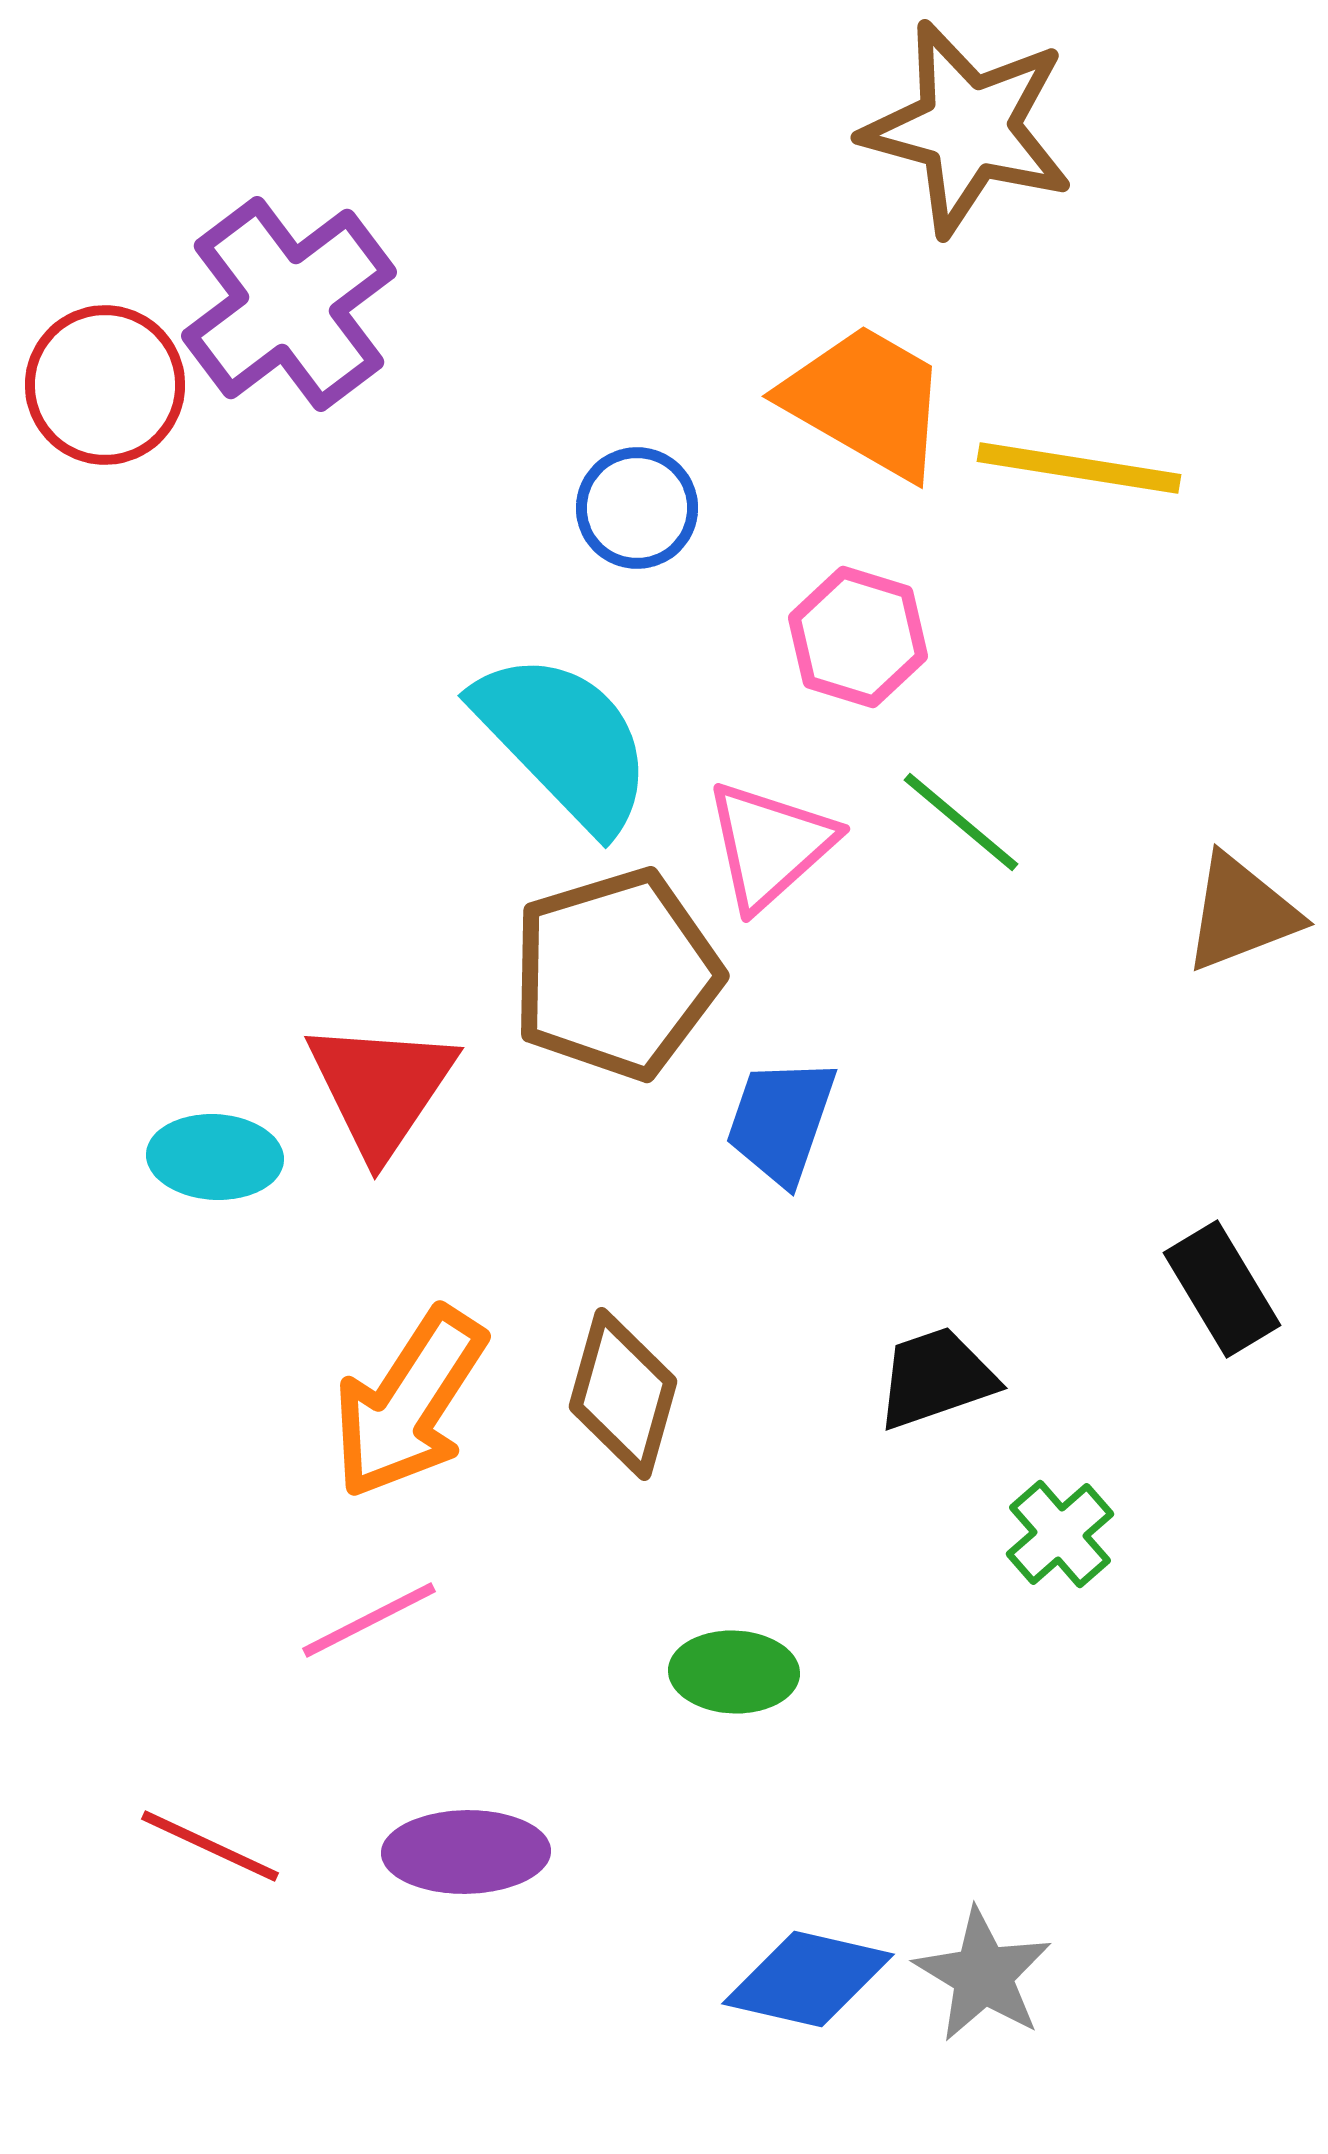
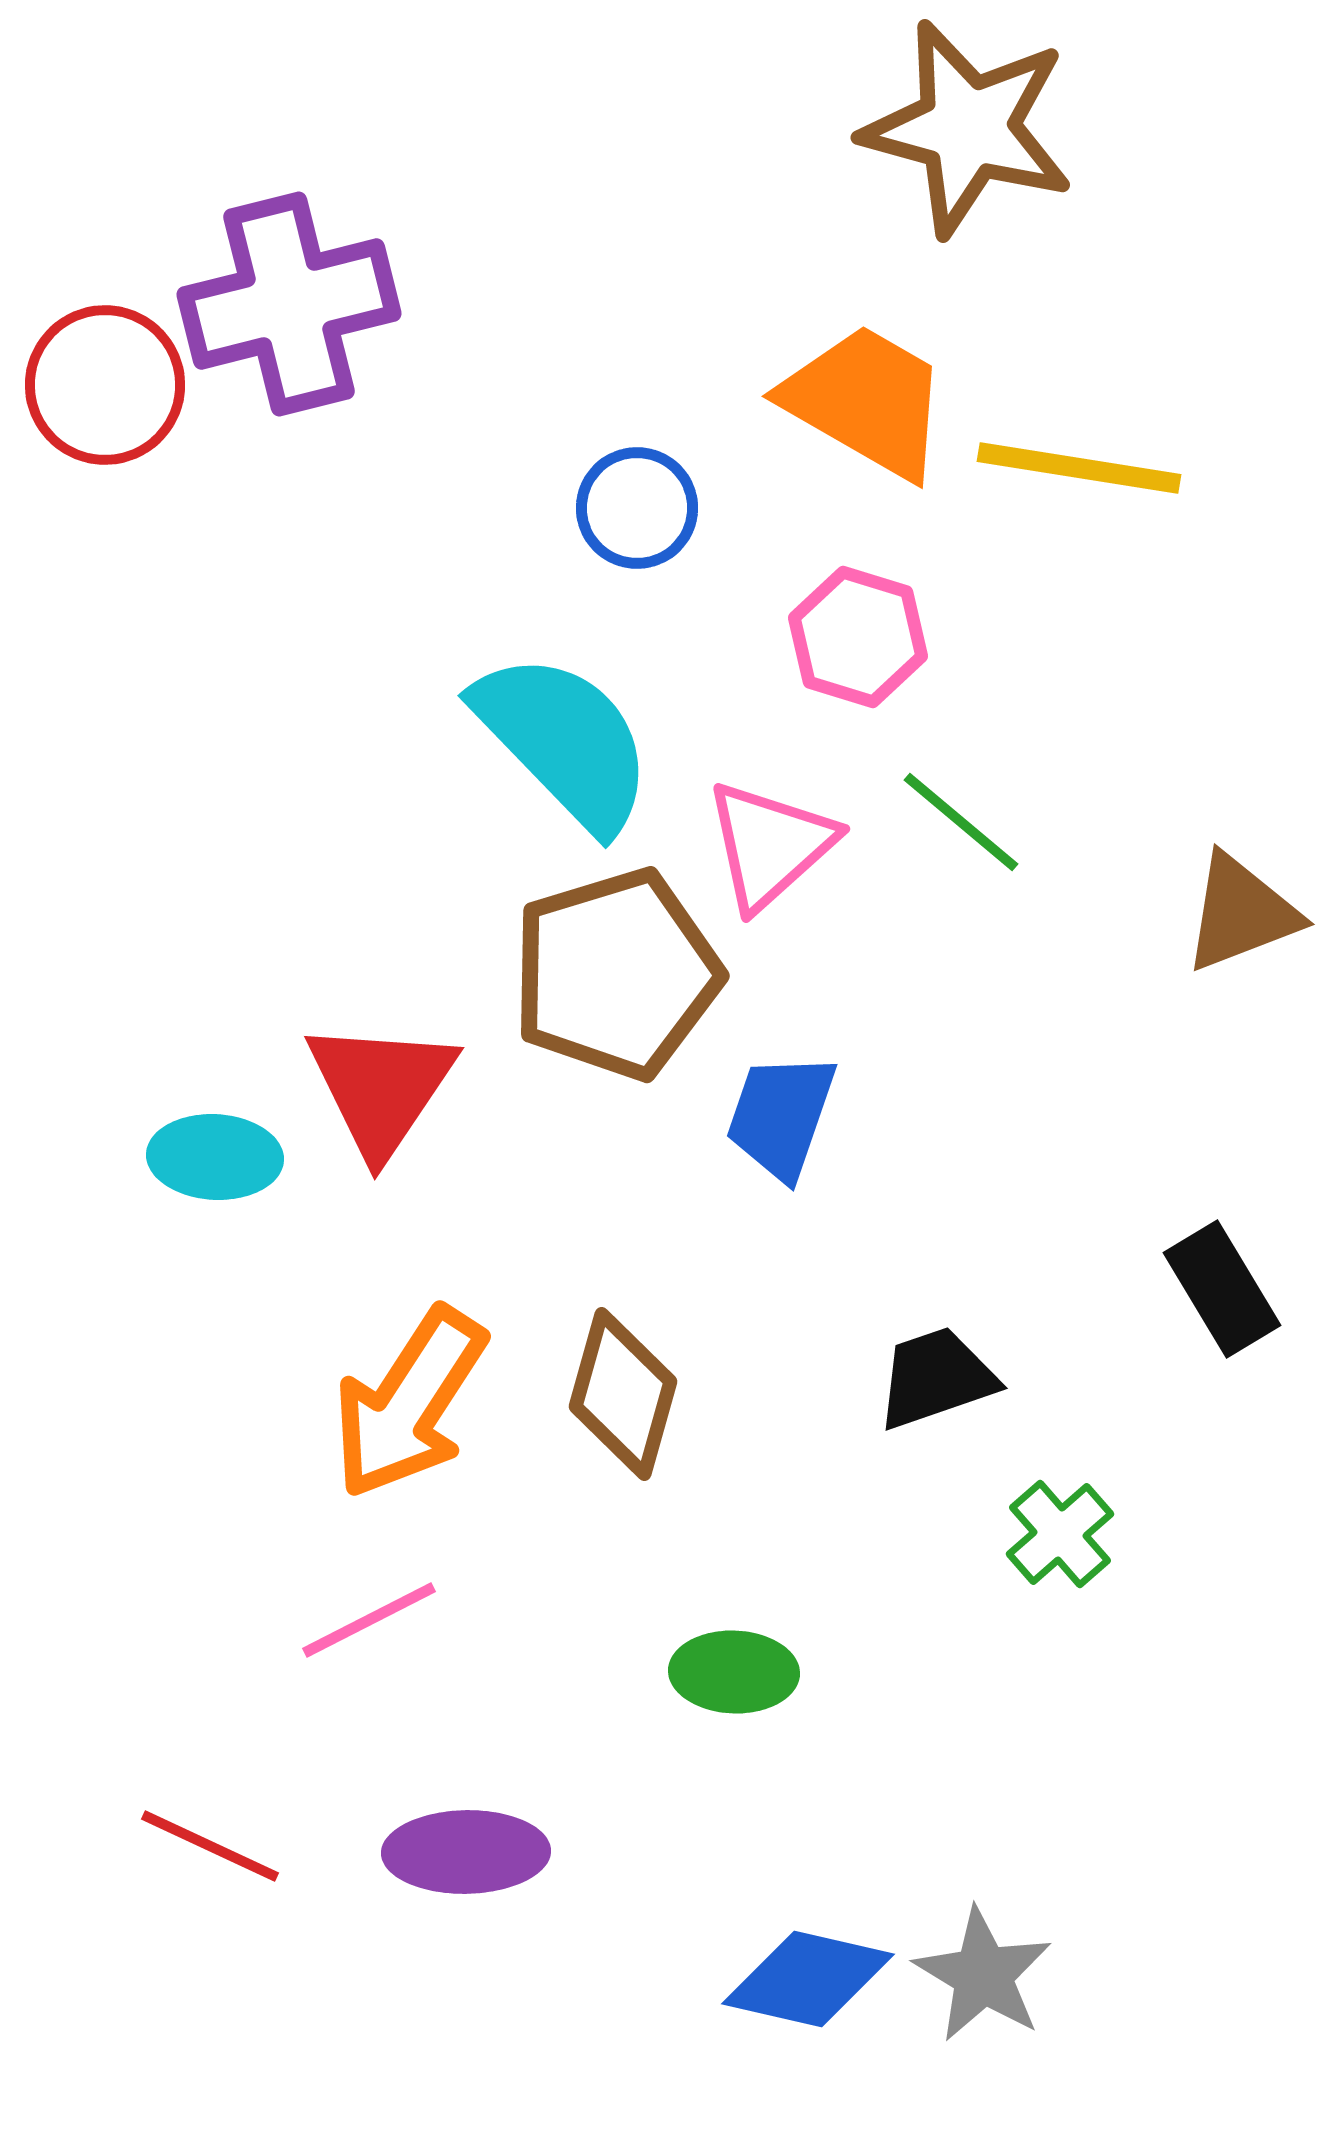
purple cross: rotated 23 degrees clockwise
blue trapezoid: moved 5 px up
